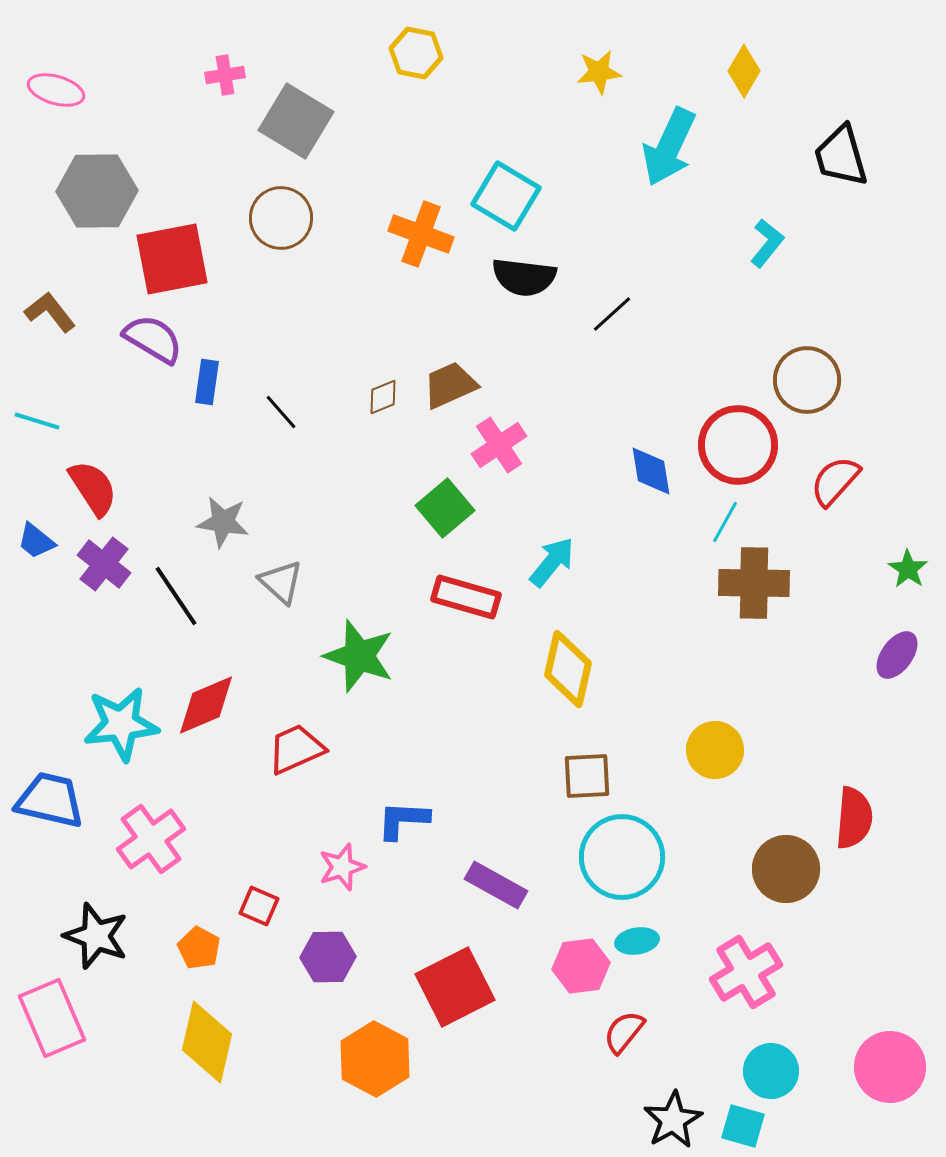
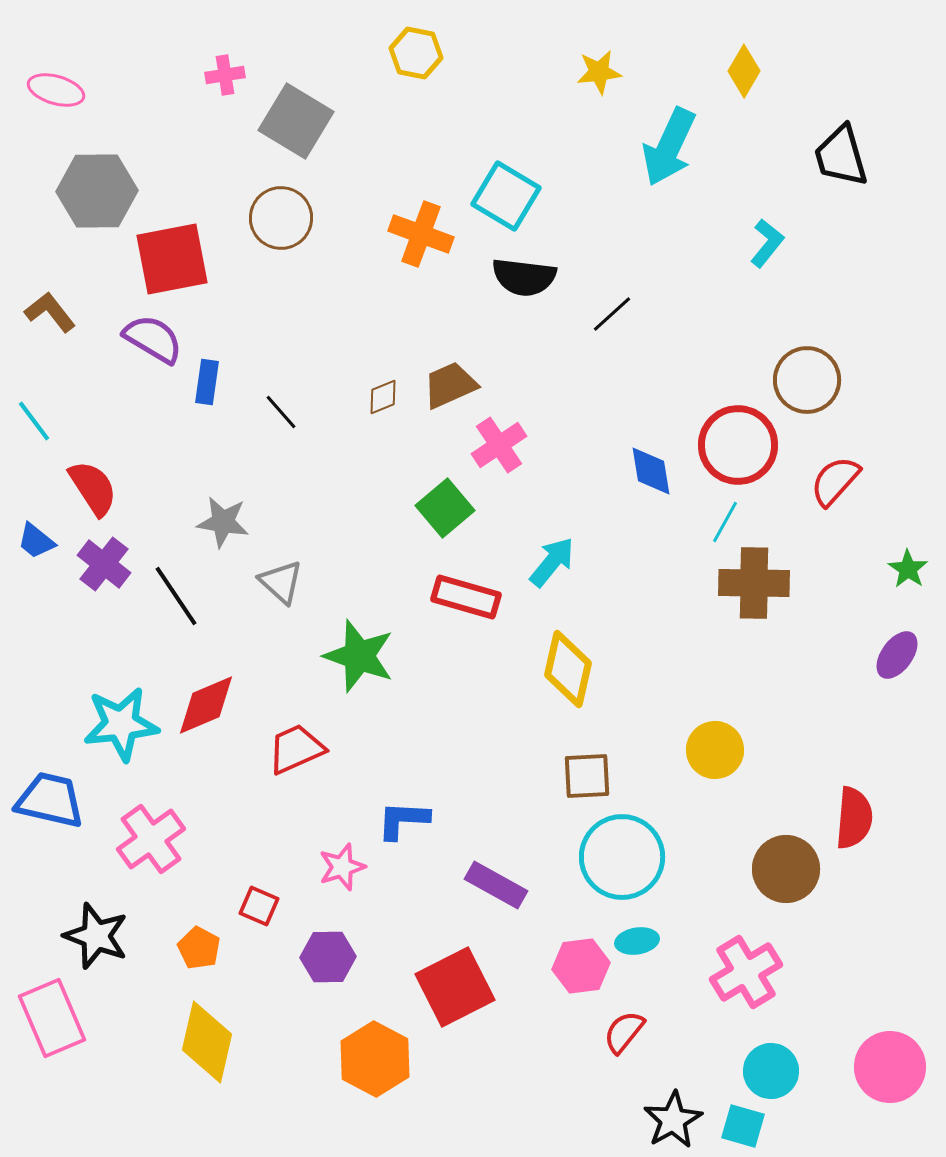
cyan line at (37, 421): moved 3 px left; rotated 36 degrees clockwise
